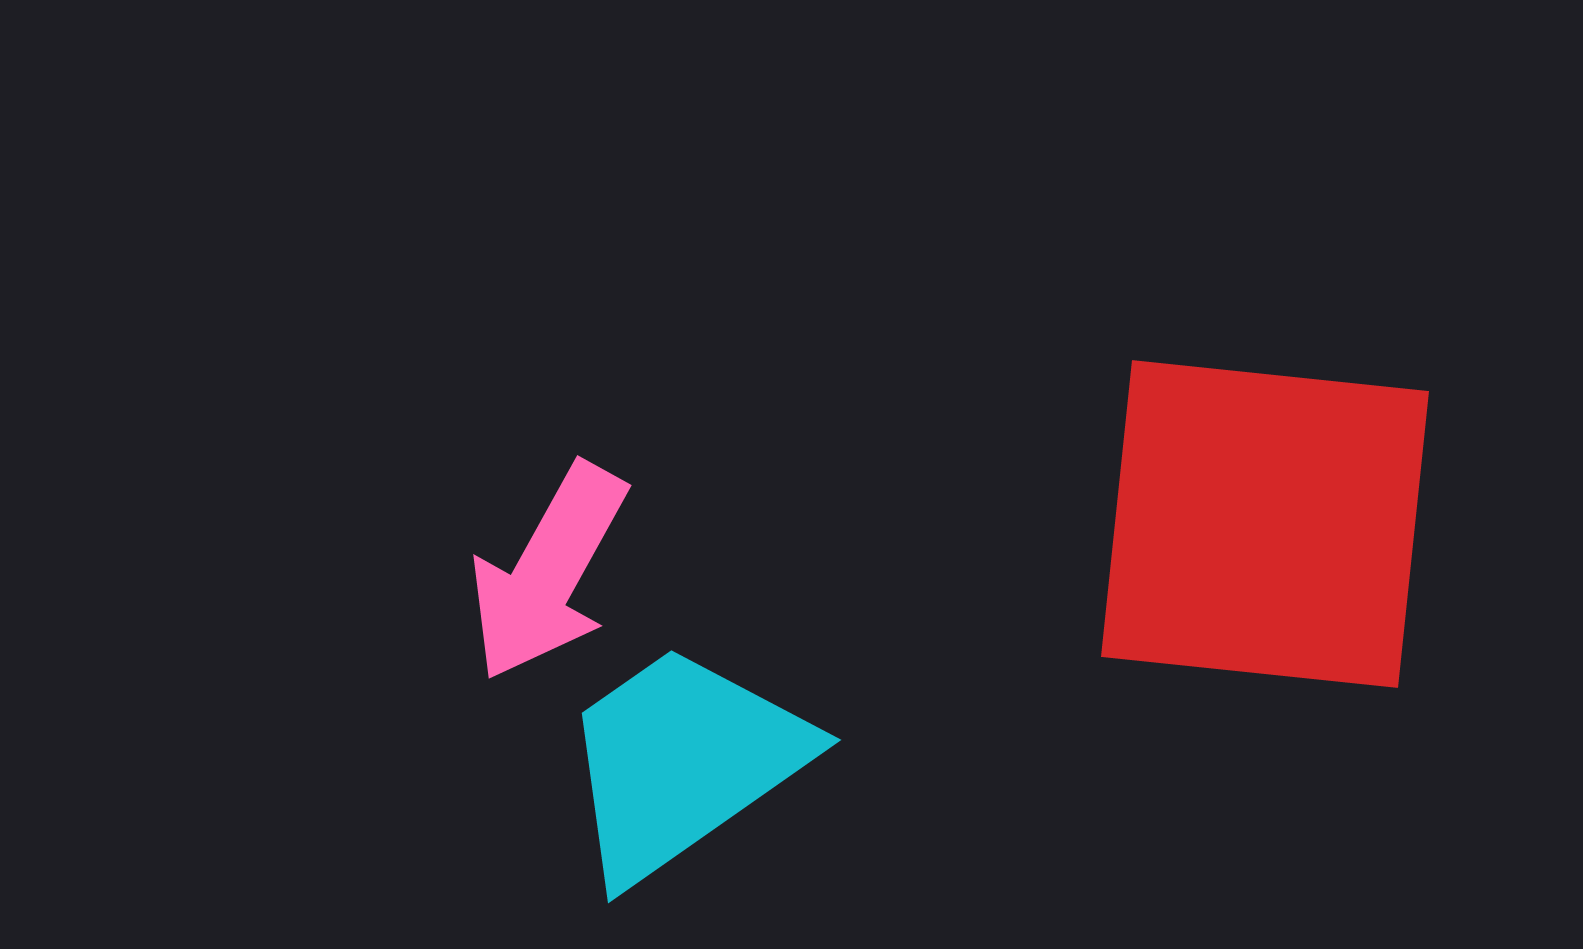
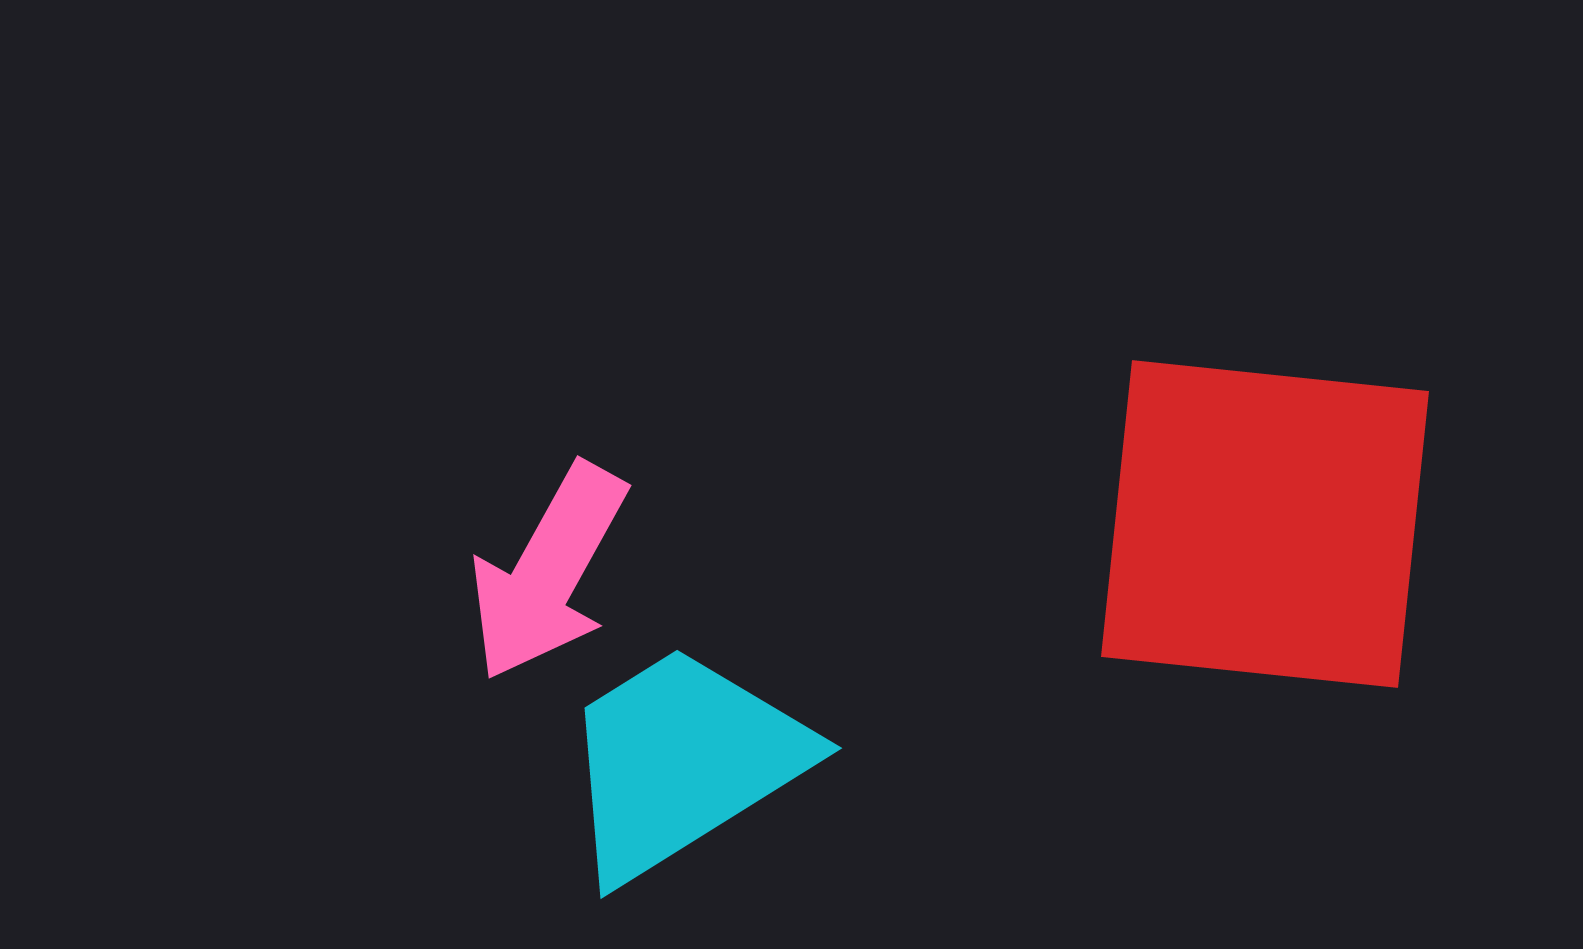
cyan trapezoid: rotated 3 degrees clockwise
